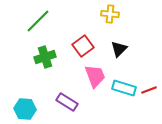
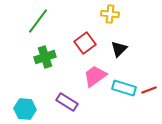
green line: rotated 8 degrees counterclockwise
red square: moved 2 px right, 3 px up
pink trapezoid: rotated 105 degrees counterclockwise
